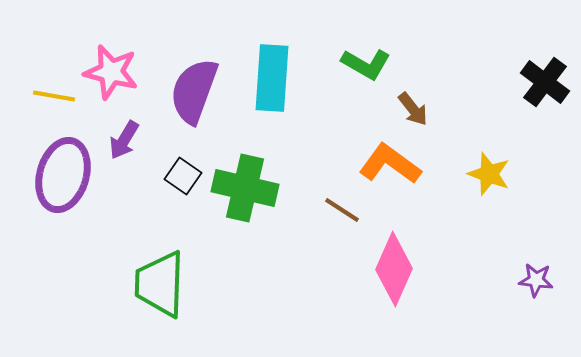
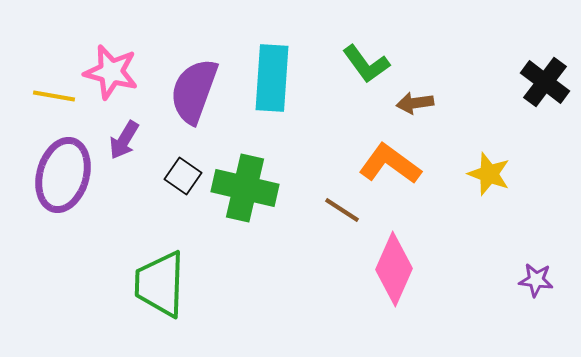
green L-shape: rotated 24 degrees clockwise
brown arrow: moved 2 px right, 6 px up; rotated 120 degrees clockwise
